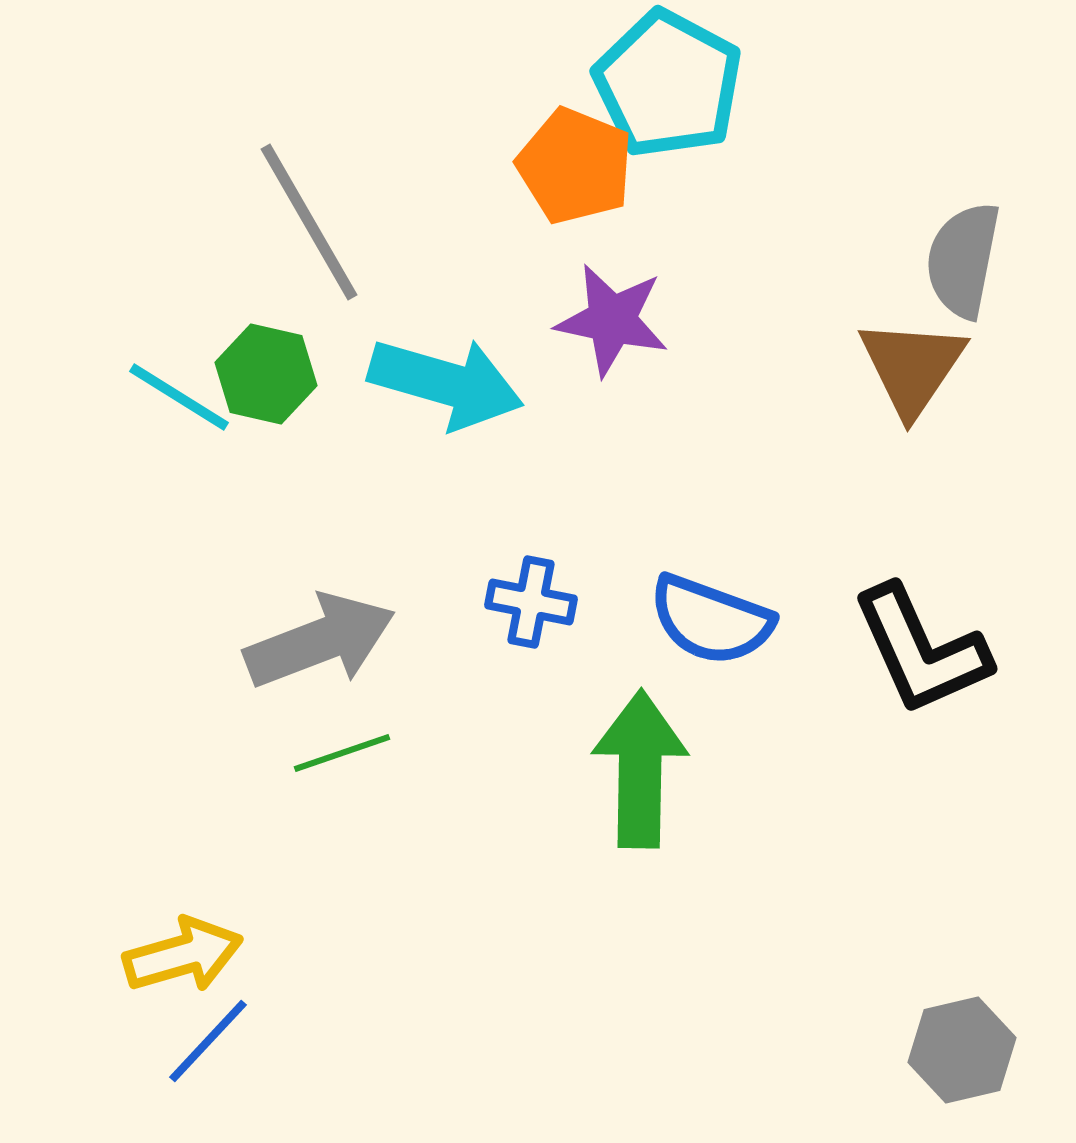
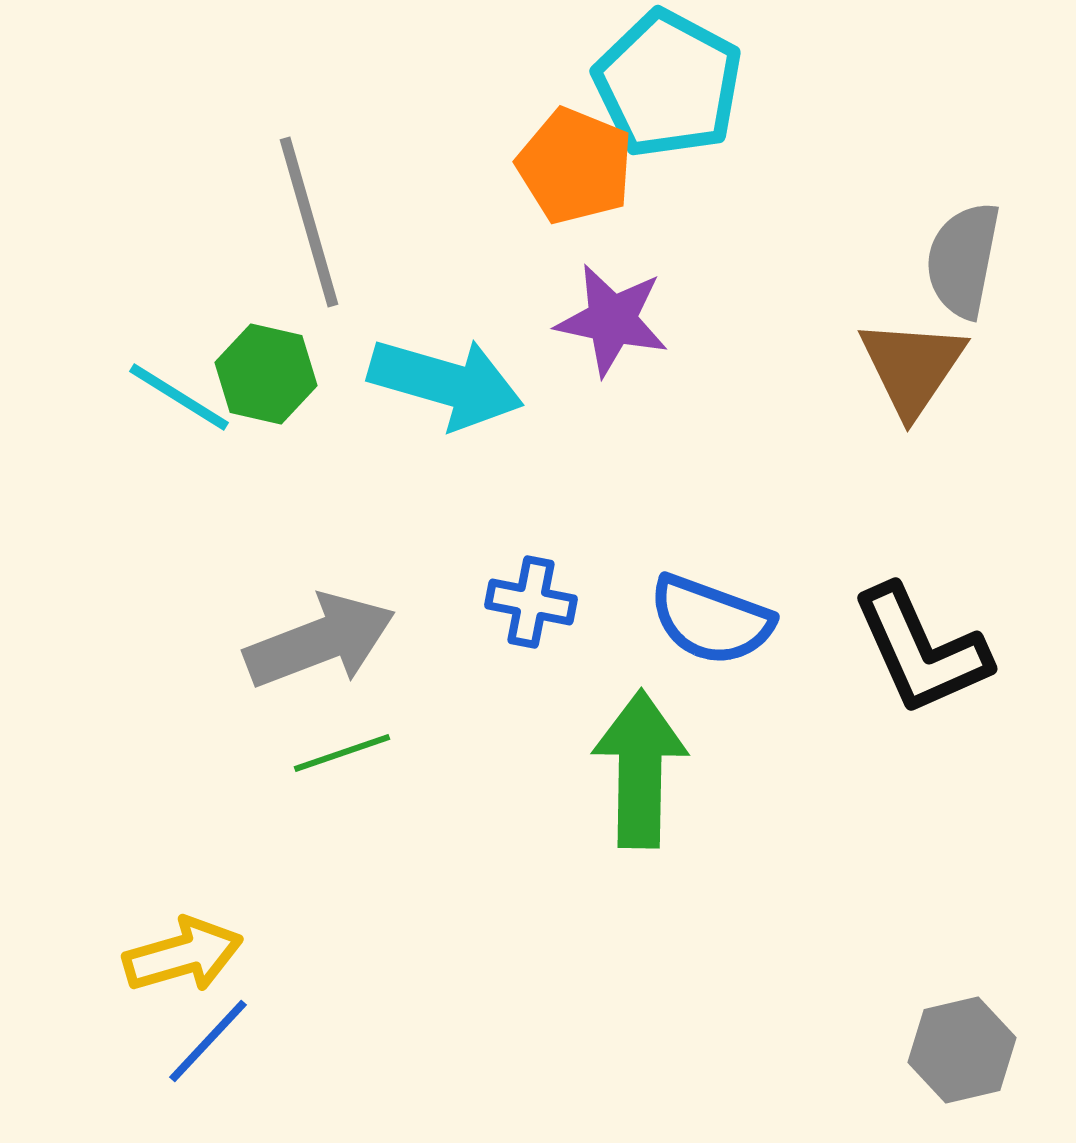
gray line: rotated 14 degrees clockwise
